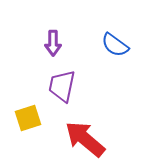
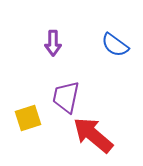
purple trapezoid: moved 4 px right, 11 px down
red arrow: moved 8 px right, 4 px up
